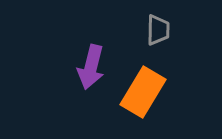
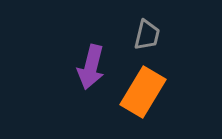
gray trapezoid: moved 11 px left, 5 px down; rotated 12 degrees clockwise
